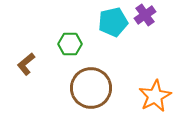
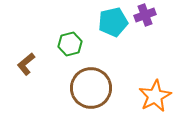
purple cross: rotated 15 degrees clockwise
green hexagon: rotated 15 degrees counterclockwise
